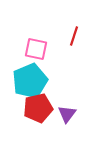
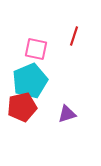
red pentagon: moved 16 px left, 1 px up
purple triangle: rotated 36 degrees clockwise
